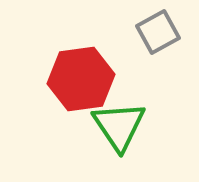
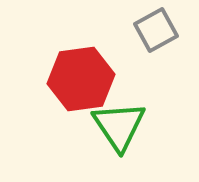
gray square: moved 2 px left, 2 px up
